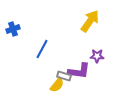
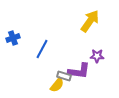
blue cross: moved 9 px down
